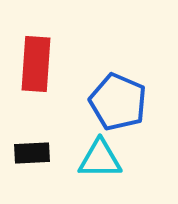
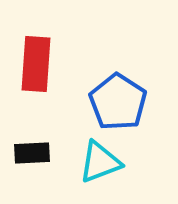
blue pentagon: rotated 10 degrees clockwise
cyan triangle: moved 3 px down; rotated 21 degrees counterclockwise
